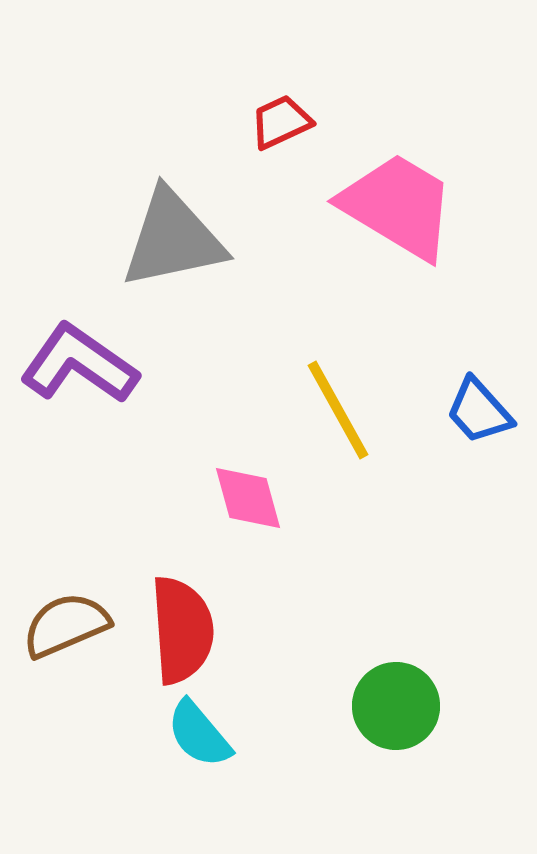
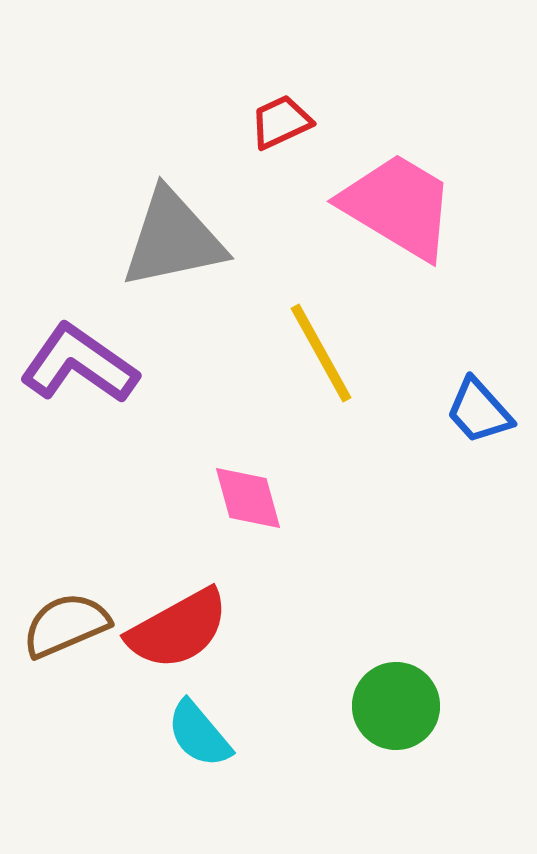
yellow line: moved 17 px left, 57 px up
red semicircle: moved 4 px left, 1 px up; rotated 65 degrees clockwise
